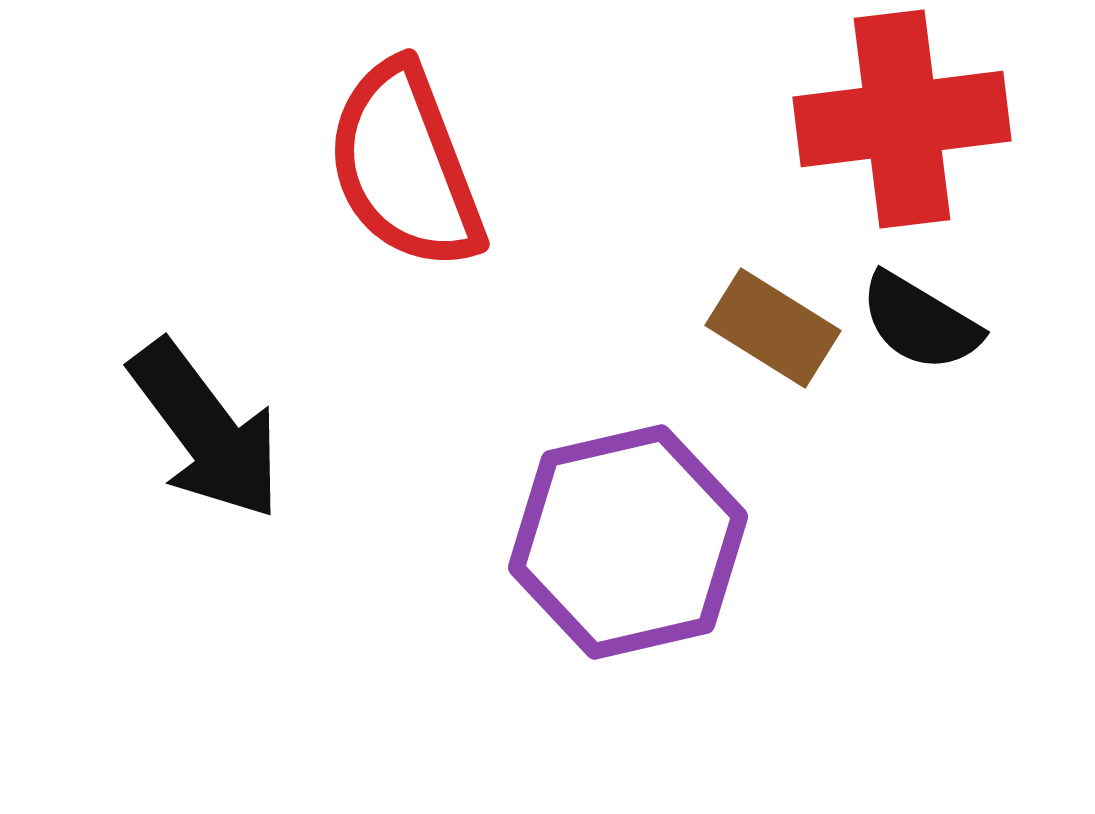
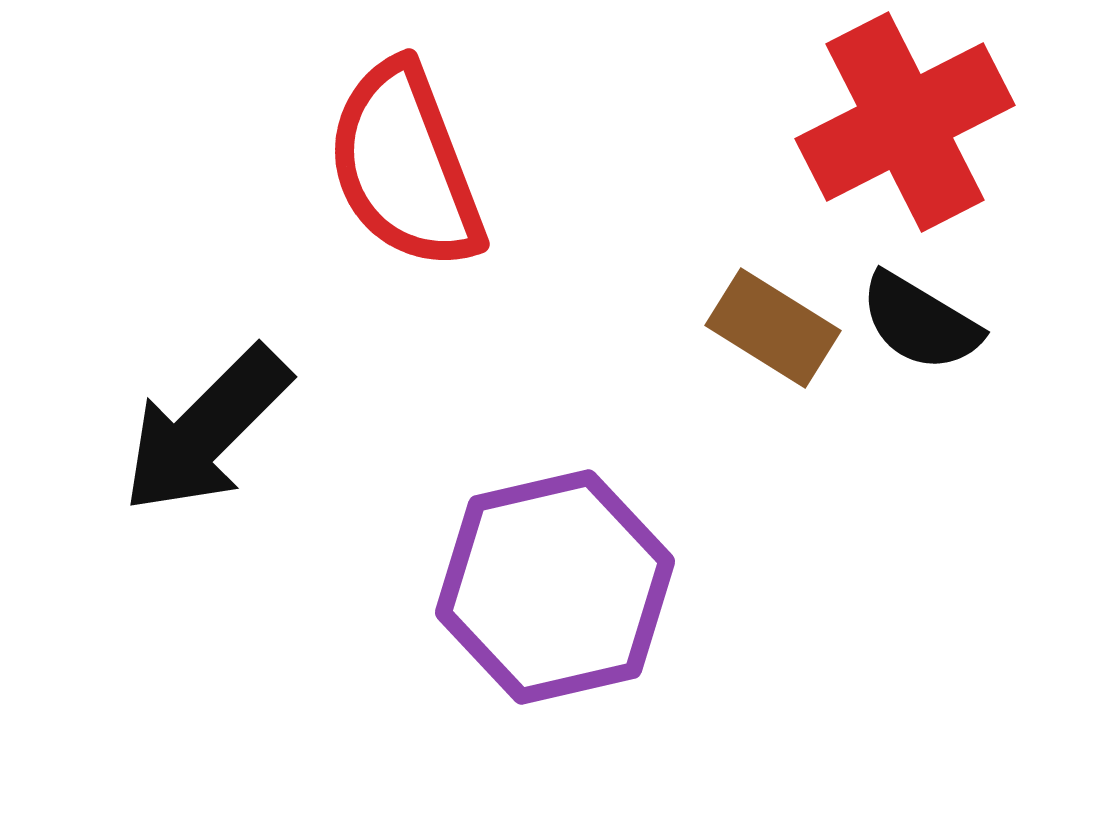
red cross: moved 3 px right, 3 px down; rotated 20 degrees counterclockwise
black arrow: rotated 82 degrees clockwise
purple hexagon: moved 73 px left, 45 px down
